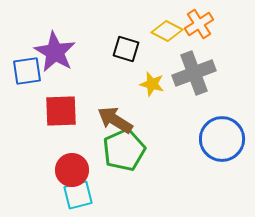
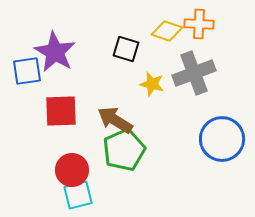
orange cross: rotated 36 degrees clockwise
yellow diamond: rotated 8 degrees counterclockwise
